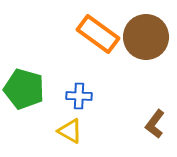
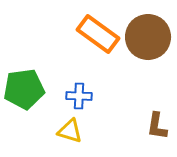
brown circle: moved 2 px right
green pentagon: rotated 24 degrees counterclockwise
brown L-shape: moved 2 px right, 2 px down; rotated 28 degrees counterclockwise
yellow triangle: rotated 12 degrees counterclockwise
